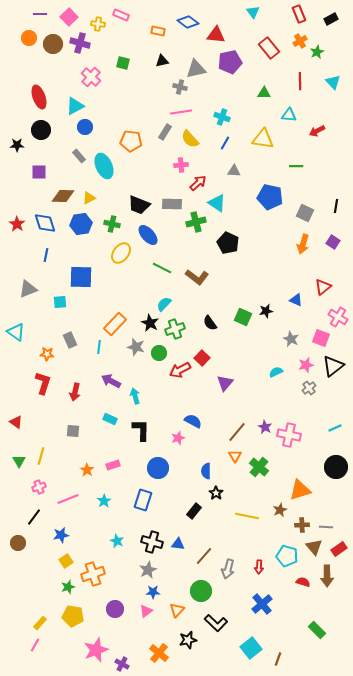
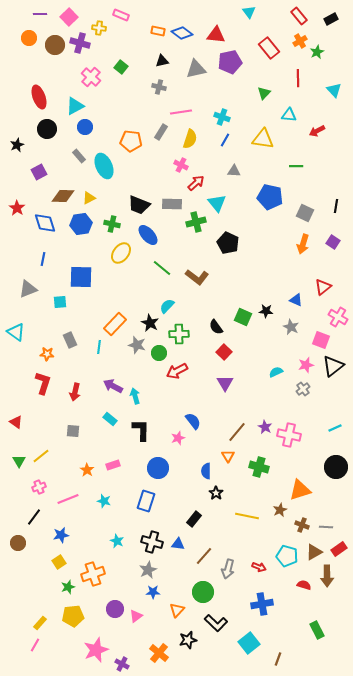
cyan triangle at (253, 12): moved 4 px left
red rectangle at (299, 14): moved 2 px down; rotated 18 degrees counterclockwise
blue diamond at (188, 22): moved 6 px left, 11 px down
yellow cross at (98, 24): moved 1 px right, 4 px down
brown circle at (53, 44): moved 2 px right, 1 px down
green square at (123, 63): moved 2 px left, 4 px down; rotated 24 degrees clockwise
red line at (300, 81): moved 2 px left, 3 px up
cyan triangle at (333, 82): moved 1 px right, 8 px down
gray cross at (180, 87): moved 21 px left
green triangle at (264, 93): rotated 48 degrees counterclockwise
black circle at (41, 130): moved 6 px right, 1 px up
gray rectangle at (165, 132): moved 4 px left
yellow semicircle at (190, 139): rotated 120 degrees counterclockwise
blue line at (225, 143): moved 3 px up
black star at (17, 145): rotated 24 degrees counterclockwise
pink cross at (181, 165): rotated 32 degrees clockwise
purple square at (39, 172): rotated 28 degrees counterclockwise
red arrow at (198, 183): moved 2 px left
cyan triangle at (217, 203): rotated 18 degrees clockwise
red star at (17, 224): moved 16 px up
blue line at (46, 255): moved 3 px left, 4 px down
green line at (162, 268): rotated 12 degrees clockwise
cyan semicircle at (164, 304): moved 3 px right, 2 px down
black star at (266, 311): rotated 16 degrees clockwise
black semicircle at (210, 323): moved 6 px right, 4 px down
green cross at (175, 329): moved 4 px right, 5 px down; rotated 18 degrees clockwise
pink square at (321, 338): moved 2 px down
gray star at (291, 339): moved 12 px up
gray star at (136, 347): moved 1 px right, 2 px up
red square at (202, 358): moved 22 px right, 6 px up
red arrow at (180, 370): moved 3 px left, 1 px down
purple arrow at (111, 381): moved 2 px right, 5 px down
purple triangle at (225, 383): rotated 12 degrees counterclockwise
gray cross at (309, 388): moved 6 px left, 1 px down
cyan rectangle at (110, 419): rotated 16 degrees clockwise
blue semicircle at (193, 421): rotated 24 degrees clockwise
yellow line at (41, 456): rotated 36 degrees clockwise
orange triangle at (235, 456): moved 7 px left
green cross at (259, 467): rotated 24 degrees counterclockwise
blue rectangle at (143, 500): moved 3 px right, 1 px down
cyan star at (104, 501): rotated 24 degrees counterclockwise
black rectangle at (194, 511): moved 8 px down
brown cross at (302, 525): rotated 24 degrees clockwise
brown triangle at (314, 547): moved 5 px down; rotated 42 degrees clockwise
yellow square at (66, 561): moved 7 px left, 1 px down
red arrow at (259, 567): rotated 72 degrees counterclockwise
red semicircle at (303, 582): moved 1 px right, 3 px down
green circle at (201, 591): moved 2 px right, 1 px down
blue cross at (262, 604): rotated 30 degrees clockwise
pink triangle at (146, 611): moved 10 px left, 5 px down
yellow pentagon at (73, 616): rotated 15 degrees counterclockwise
green rectangle at (317, 630): rotated 18 degrees clockwise
cyan square at (251, 648): moved 2 px left, 5 px up
